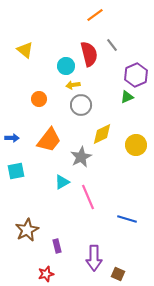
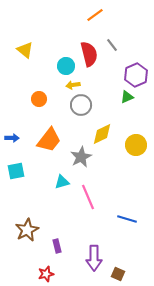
cyan triangle: rotated 14 degrees clockwise
